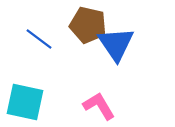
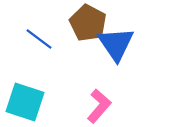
brown pentagon: moved 2 px up; rotated 15 degrees clockwise
cyan square: rotated 6 degrees clockwise
pink L-shape: rotated 72 degrees clockwise
